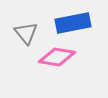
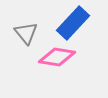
blue rectangle: rotated 36 degrees counterclockwise
